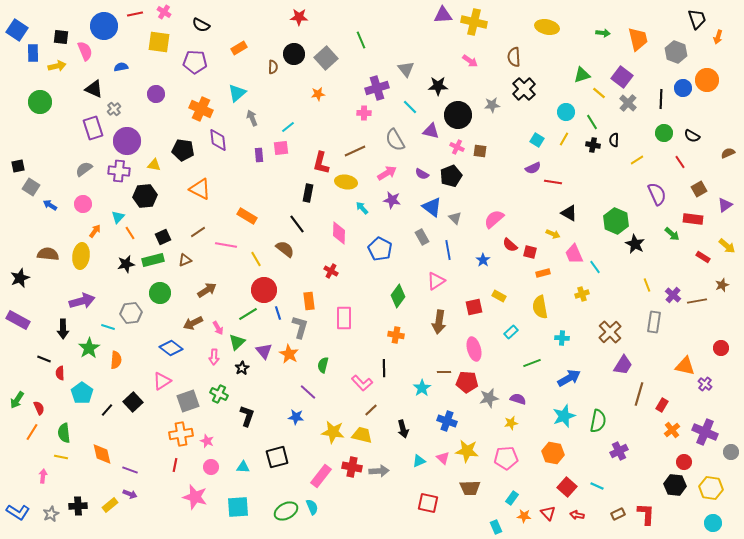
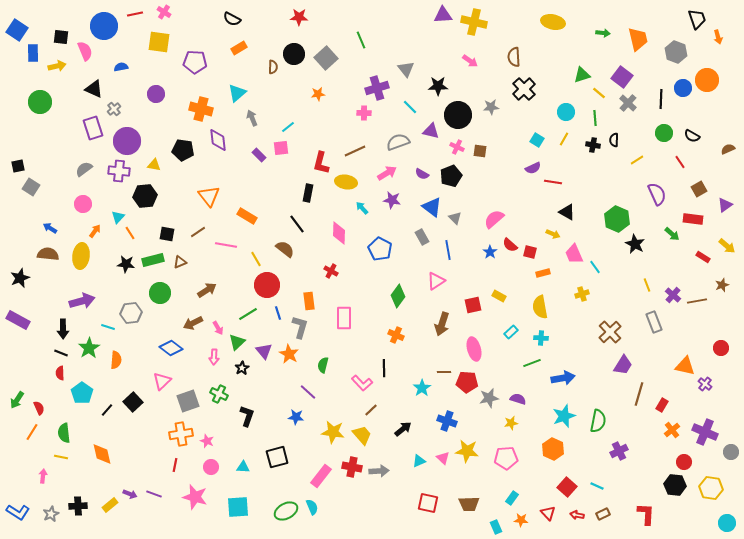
black semicircle at (201, 25): moved 31 px right, 6 px up
yellow ellipse at (547, 27): moved 6 px right, 5 px up
orange arrow at (718, 37): rotated 32 degrees counterclockwise
gray star at (492, 105): moved 1 px left, 2 px down
orange cross at (201, 109): rotated 10 degrees counterclockwise
green line at (592, 122): moved 3 px right, 4 px up; rotated 28 degrees clockwise
gray semicircle at (395, 140): moved 3 px right, 2 px down; rotated 100 degrees clockwise
brown semicircle at (728, 153): moved 4 px up
purple rectangle at (259, 155): rotated 40 degrees counterclockwise
orange triangle at (200, 189): moved 9 px right, 7 px down; rotated 25 degrees clockwise
blue arrow at (50, 205): moved 23 px down
black triangle at (569, 213): moved 2 px left, 1 px up
green hexagon at (616, 221): moved 1 px right, 2 px up
black square at (163, 237): moved 4 px right, 3 px up; rotated 35 degrees clockwise
brown triangle at (185, 260): moved 5 px left, 2 px down
blue star at (483, 260): moved 7 px right, 8 px up
black star at (126, 264): rotated 18 degrees clockwise
red circle at (264, 290): moved 3 px right, 5 px up
red square at (474, 307): moved 1 px left, 2 px up
brown arrow at (439, 322): moved 3 px right, 2 px down; rotated 10 degrees clockwise
gray rectangle at (654, 322): rotated 30 degrees counterclockwise
orange cross at (396, 335): rotated 14 degrees clockwise
cyan cross at (562, 338): moved 21 px left
black line at (44, 359): moved 17 px right, 6 px up
blue arrow at (569, 378): moved 6 px left; rotated 20 degrees clockwise
pink triangle at (162, 381): rotated 12 degrees counterclockwise
black arrow at (403, 429): rotated 114 degrees counterclockwise
yellow trapezoid at (362, 435): rotated 35 degrees clockwise
orange hexagon at (553, 453): moved 4 px up; rotated 15 degrees clockwise
purple line at (130, 470): moved 24 px right, 24 px down
brown trapezoid at (470, 488): moved 1 px left, 16 px down
brown rectangle at (618, 514): moved 15 px left
orange star at (524, 516): moved 3 px left, 4 px down
cyan circle at (713, 523): moved 14 px right
